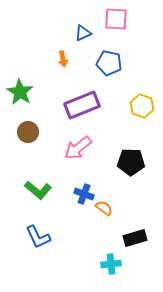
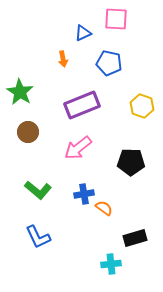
blue cross: rotated 30 degrees counterclockwise
